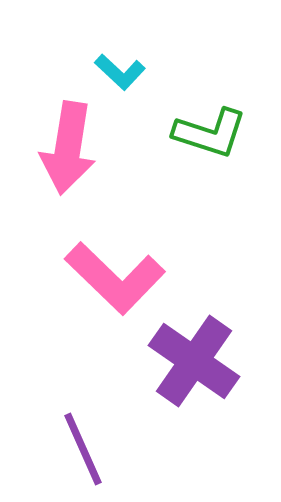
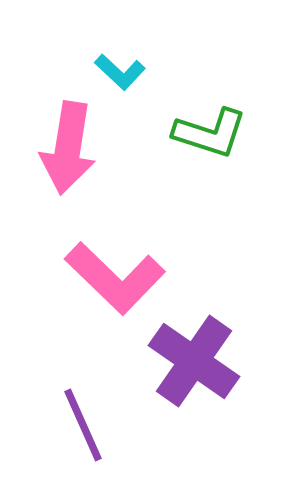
purple line: moved 24 px up
